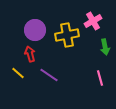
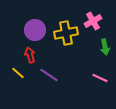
yellow cross: moved 1 px left, 2 px up
red arrow: moved 1 px down
pink line: rotated 49 degrees counterclockwise
